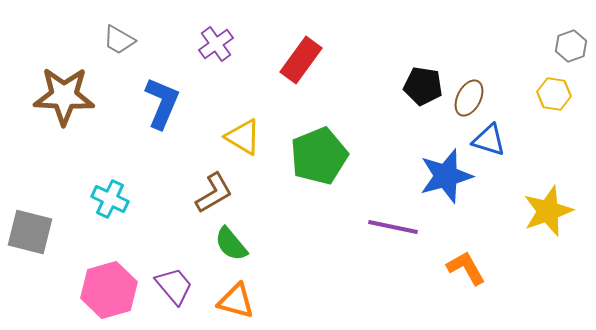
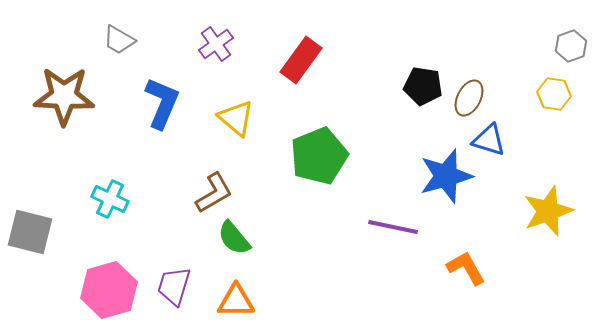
yellow triangle: moved 7 px left, 19 px up; rotated 9 degrees clockwise
green semicircle: moved 3 px right, 6 px up
purple trapezoid: rotated 123 degrees counterclockwise
orange triangle: rotated 15 degrees counterclockwise
